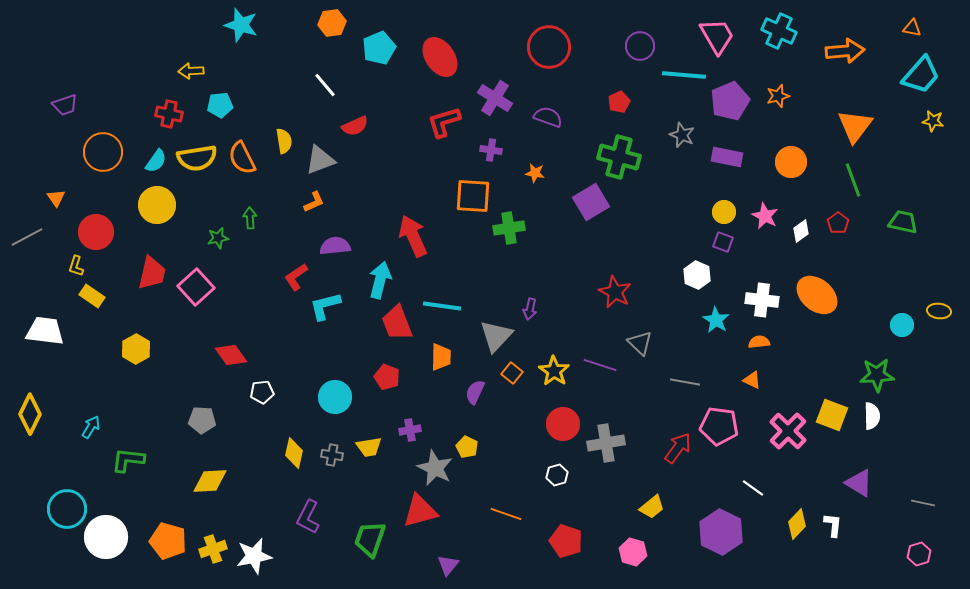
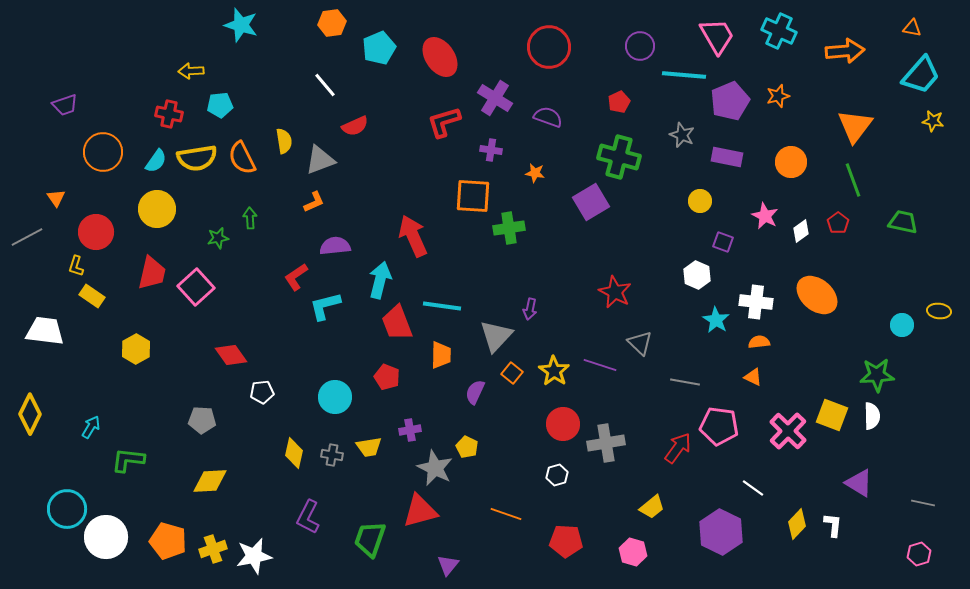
yellow circle at (157, 205): moved 4 px down
yellow circle at (724, 212): moved 24 px left, 11 px up
white cross at (762, 300): moved 6 px left, 2 px down
orange trapezoid at (441, 357): moved 2 px up
orange triangle at (752, 380): moved 1 px right, 3 px up
red pentagon at (566, 541): rotated 16 degrees counterclockwise
